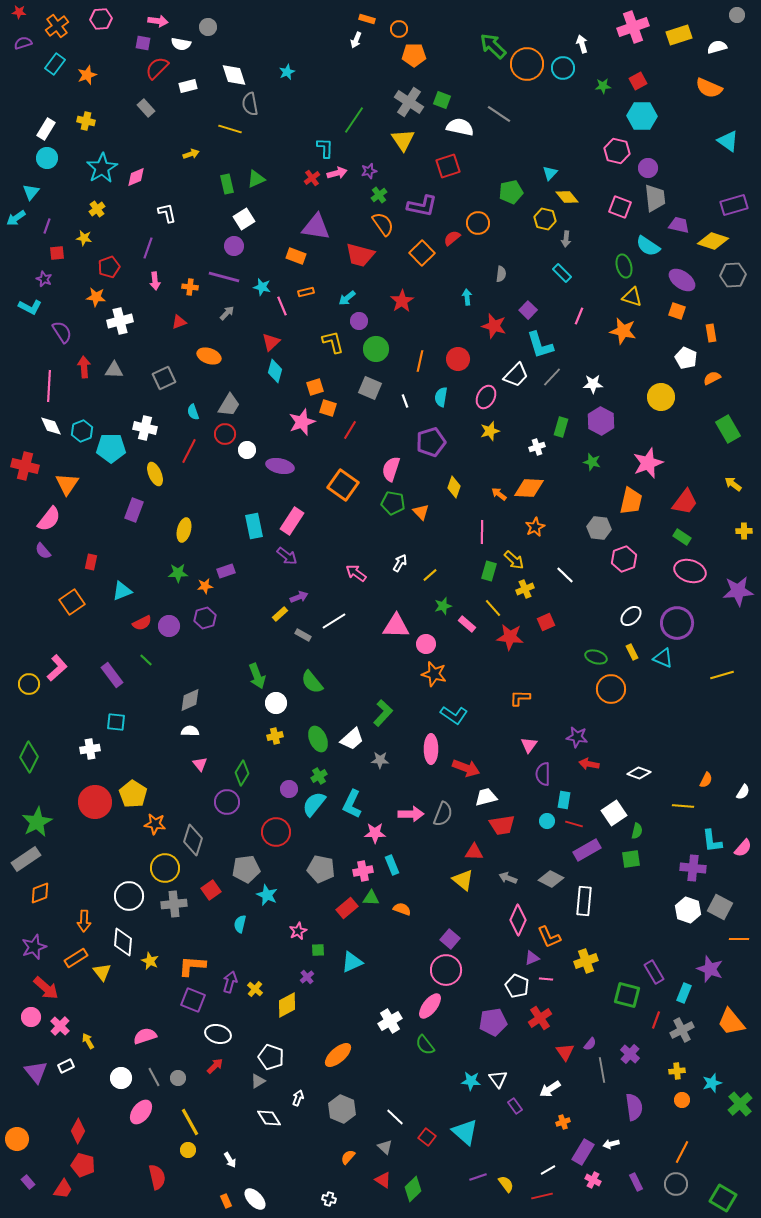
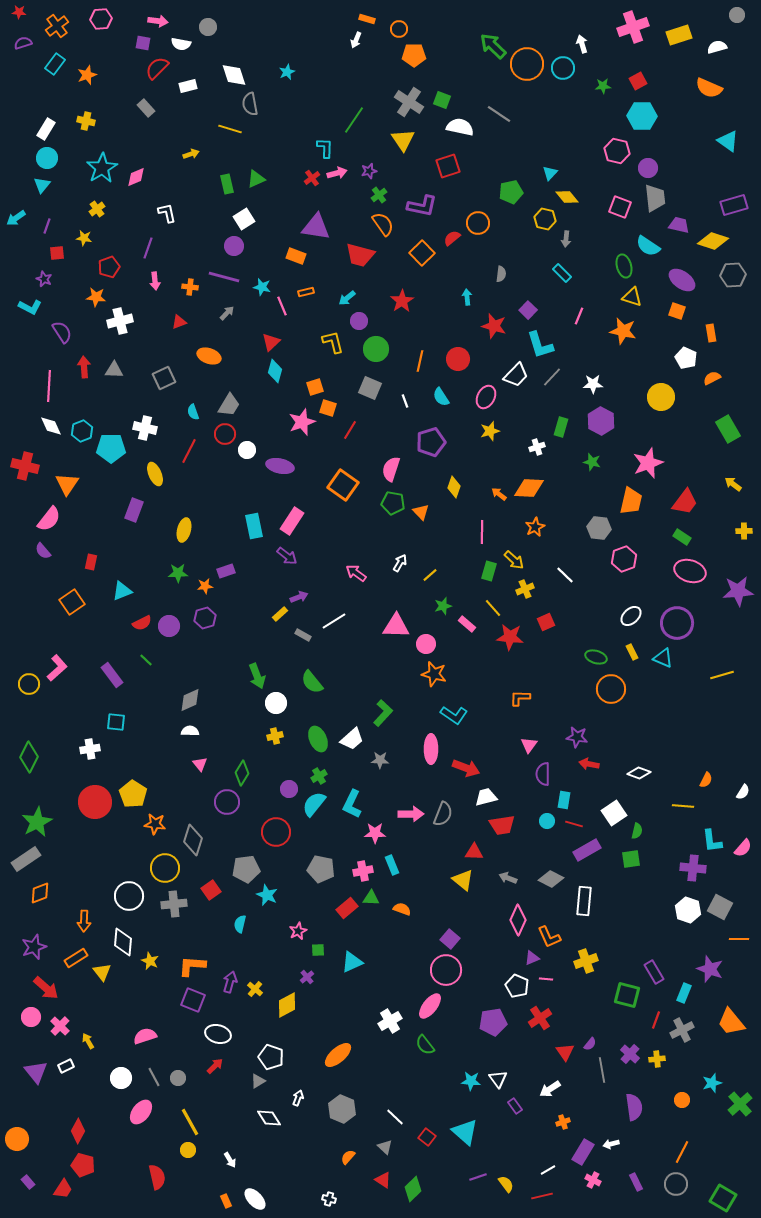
cyan triangle at (31, 192): moved 11 px right, 7 px up
cyan semicircle at (441, 397): rotated 42 degrees counterclockwise
yellow cross at (677, 1071): moved 20 px left, 12 px up
